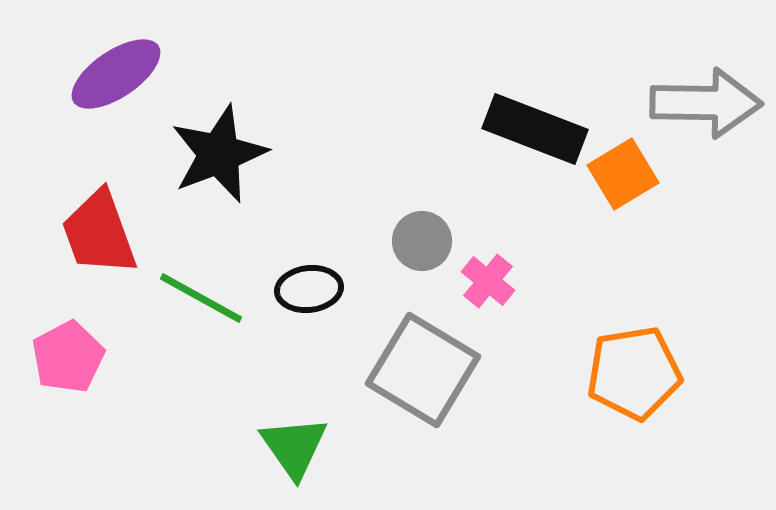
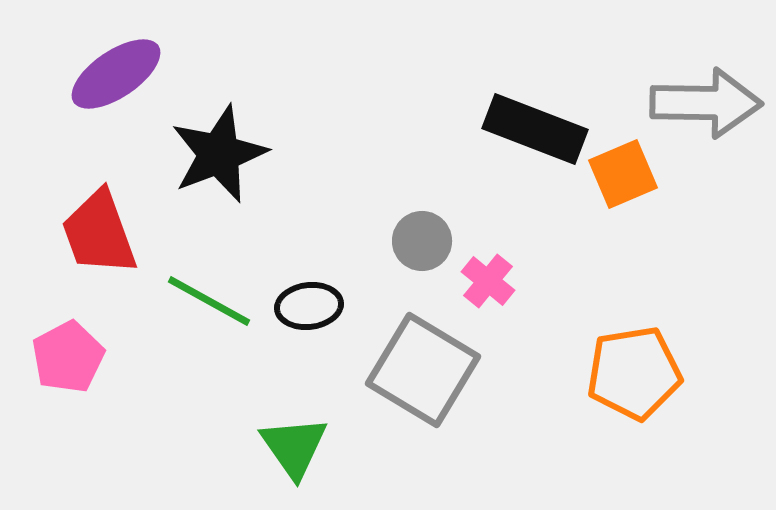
orange square: rotated 8 degrees clockwise
black ellipse: moved 17 px down
green line: moved 8 px right, 3 px down
